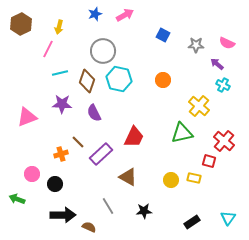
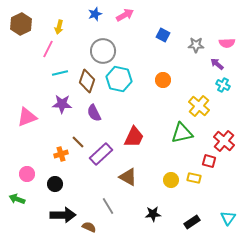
pink semicircle: rotated 28 degrees counterclockwise
pink circle: moved 5 px left
black star: moved 9 px right, 3 px down
